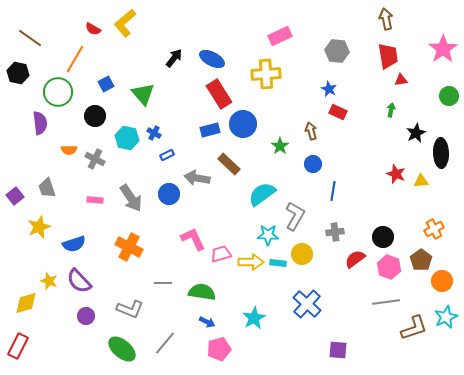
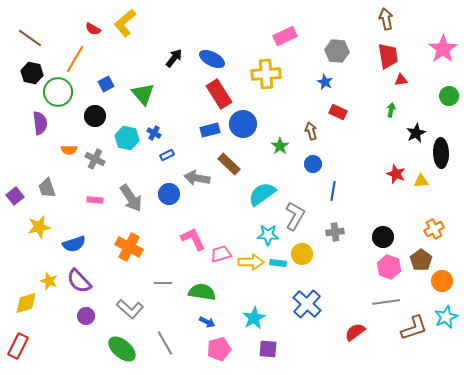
pink rectangle at (280, 36): moved 5 px right
black hexagon at (18, 73): moved 14 px right
blue star at (329, 89): moved 4 px left, 7 px up
yellow star at (39, 227): rotated 10 degrees clockwise
red semicircle at (355, 259): moved 73 px down
gray L-shape at (130, 309): rotated 20 degrees clockwise
gray line at (165, 343): rotated 70 degrees counterclockwise
purple square at (338, 350): moved 70 px left, 1 px up
